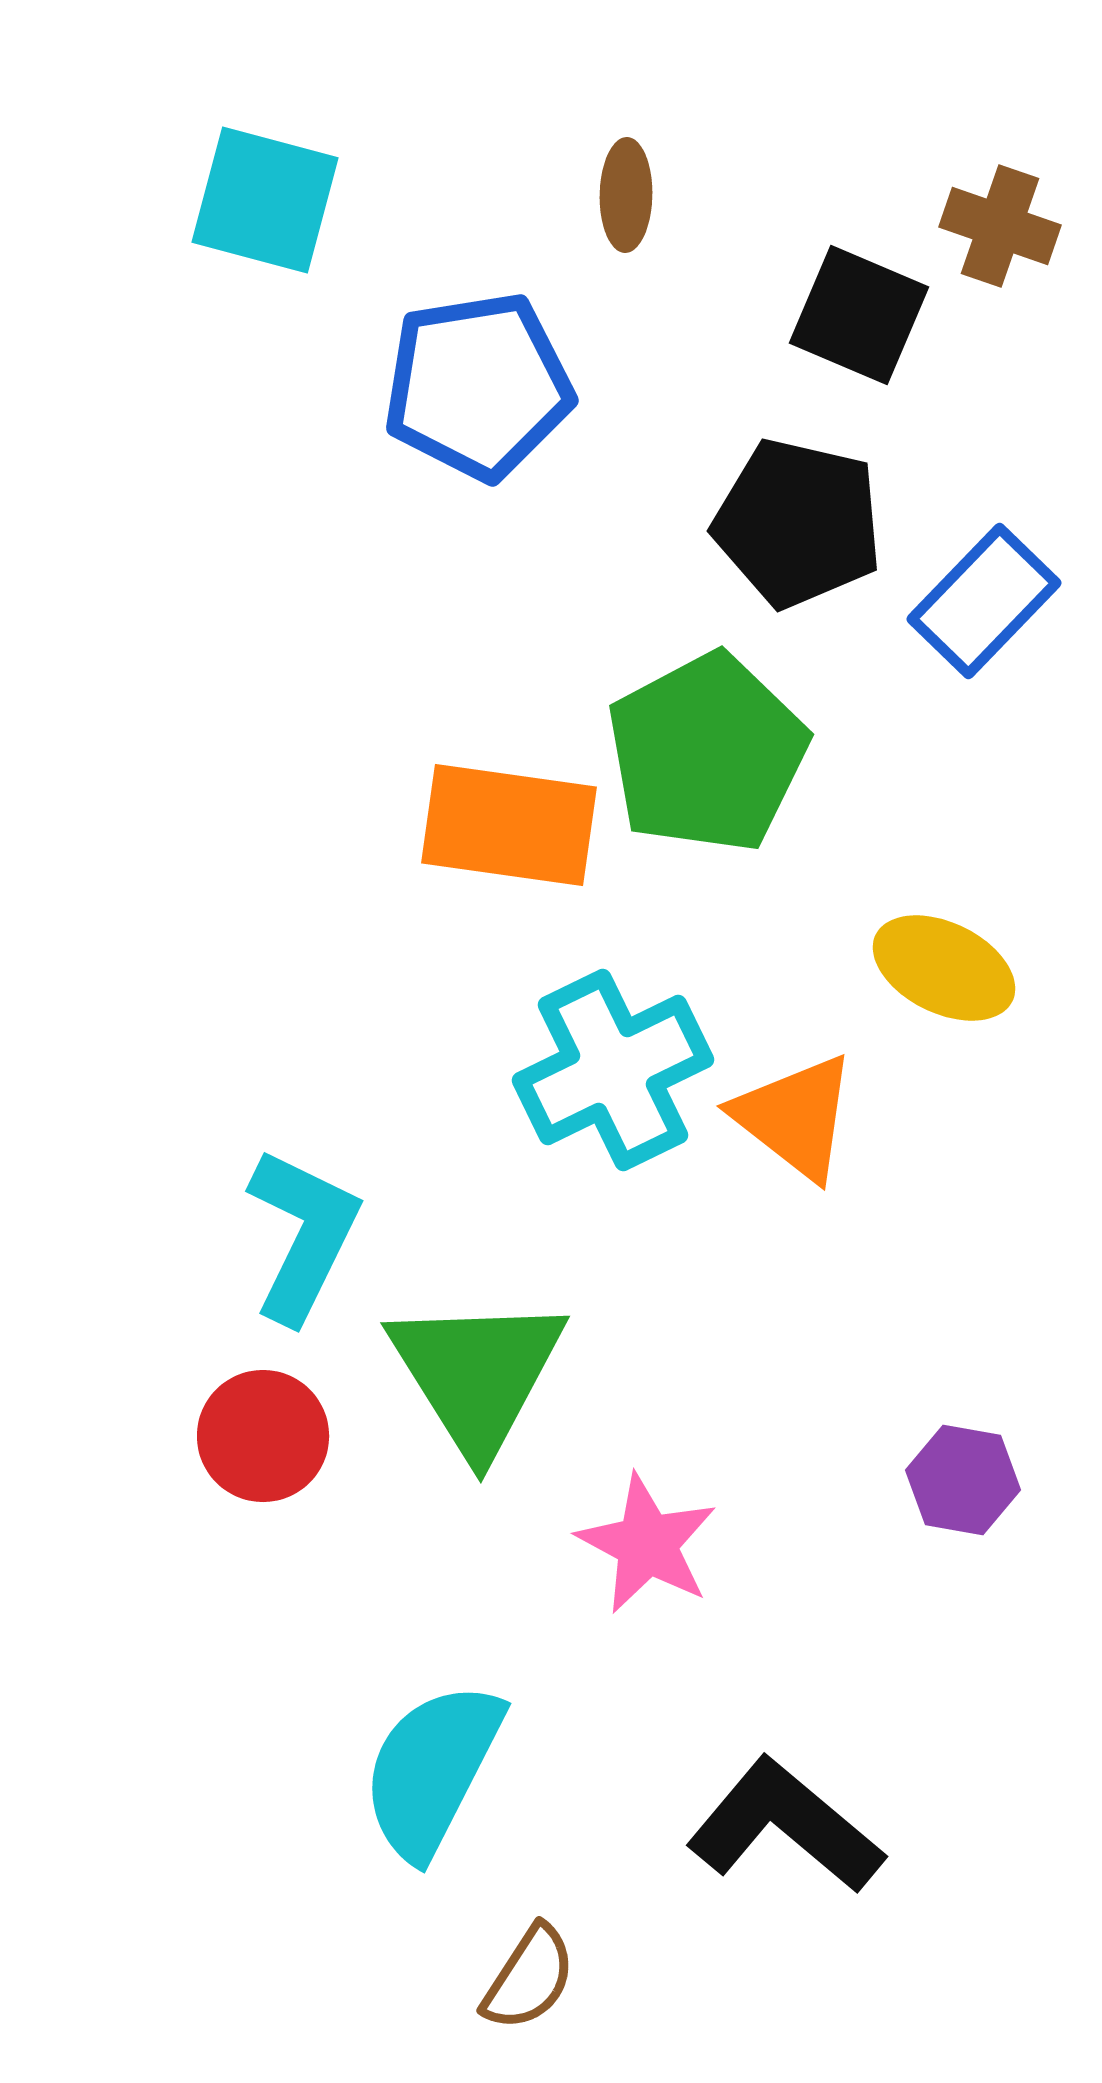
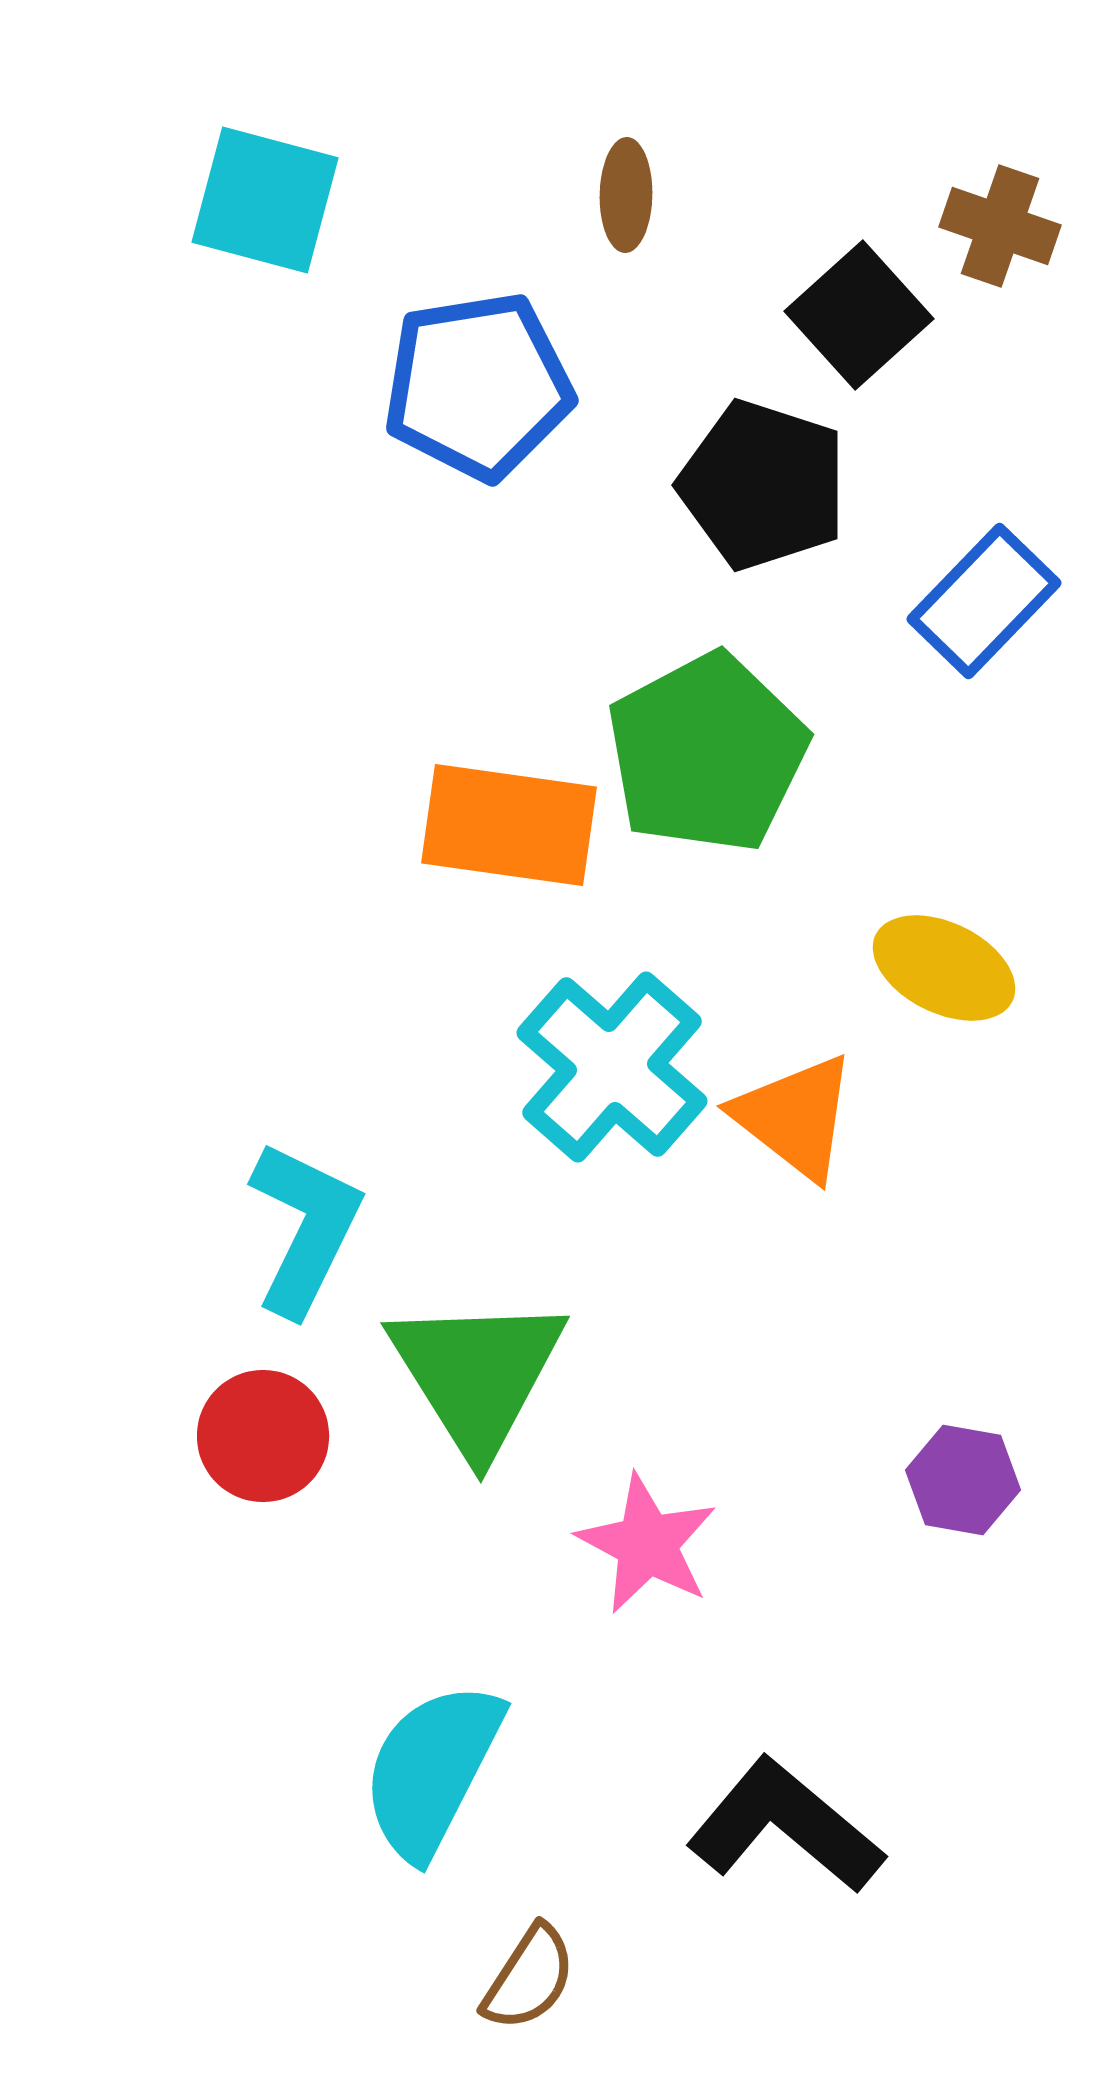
black square: rotated 25 degrees clockwise
black pentagon: moved 35 px left, 38 px up; rotated 5 degrees clockwise
cyan cross: moved 1 px left, 3 px up; rotated 23 degrees counterclockwise
cyan L-shape: moved 2 px right, 7 px up
